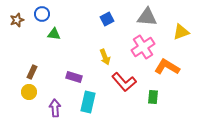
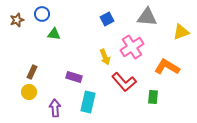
pink cross: moved 11 px left
